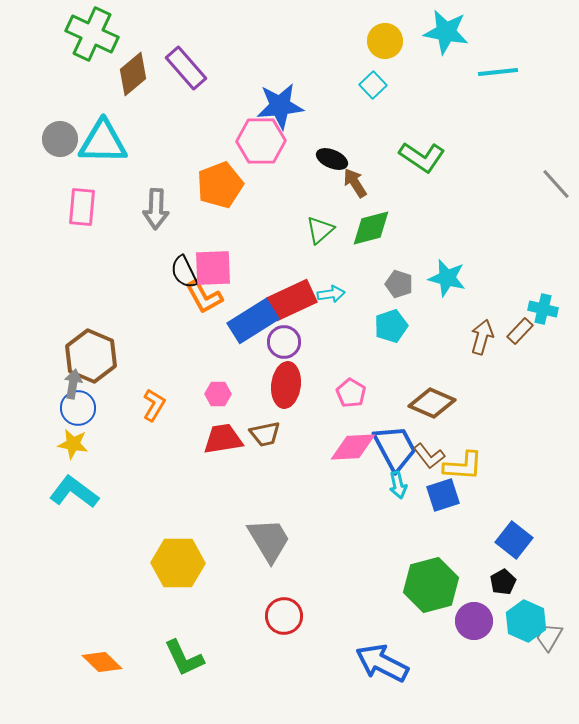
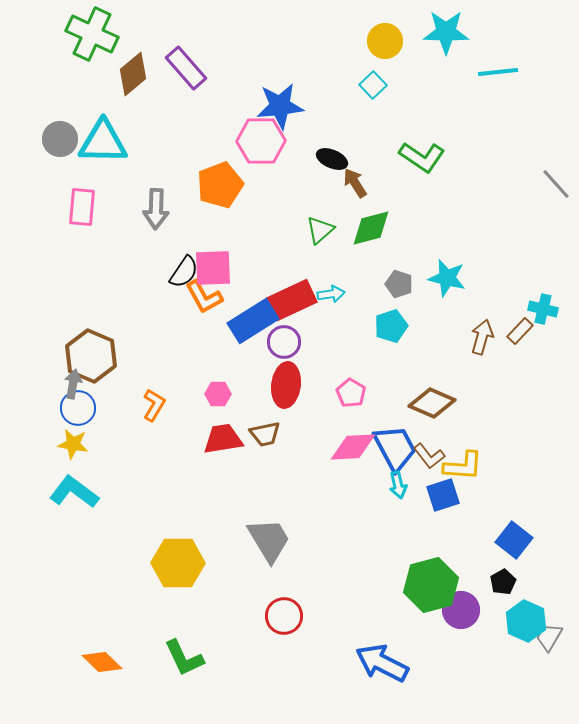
cyan star at (446, 32): rotated 9 degrees counterclockwise
black semicircle at (184, 272): rotated 120 degrees counterclockwise
purple circle at (474, 621): moved 13 px left, 11 px up
